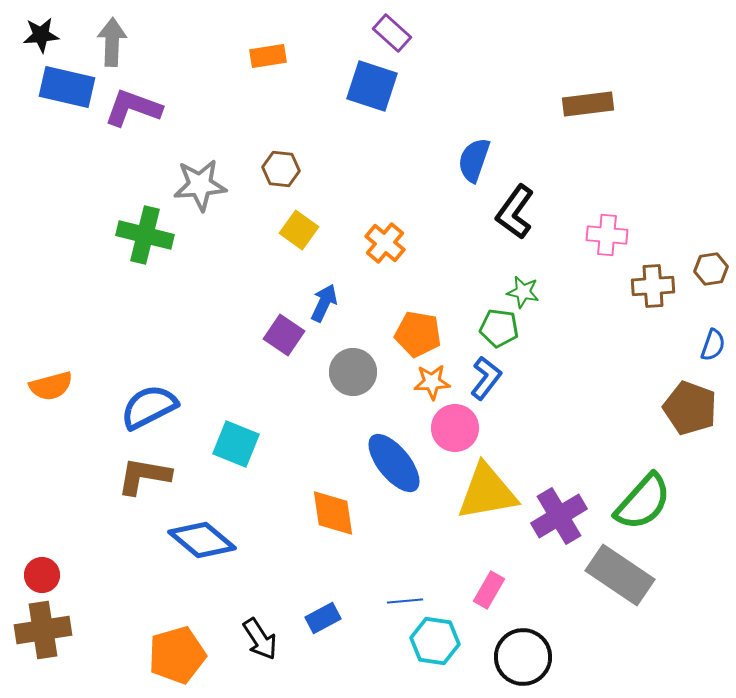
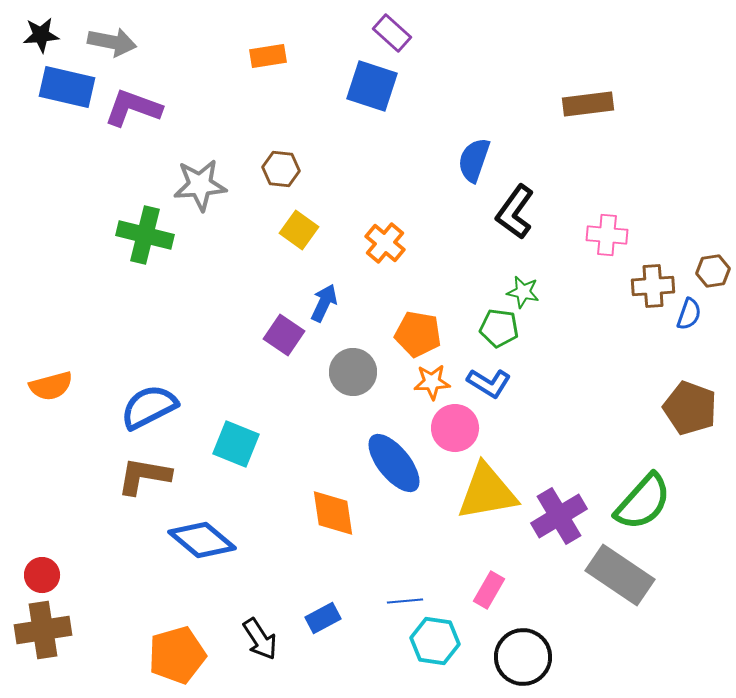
gray arrow at (112, 42): rotated 99 degrees clockwise
brown hexagon at (711, 269): moved 2 px right, 2 px down
blue semicircle at (713, 345): moved 24 px left, 31 px up
blue L-shape at (486, 378): moved 3 px right, 5 px down; rotated 84 degrees clockwise
